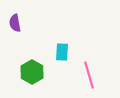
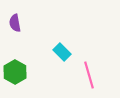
cyan rectangle: rotated 48 degrees counterclockwise
green hexagon: moved 17 px left
